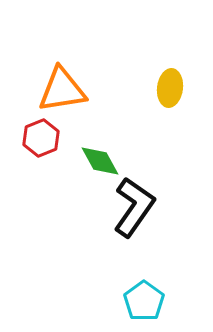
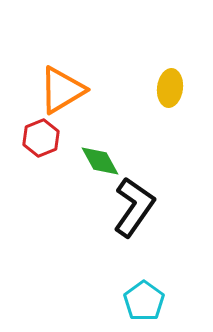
orange triangle: rotated 22 degrees counterclockwise
